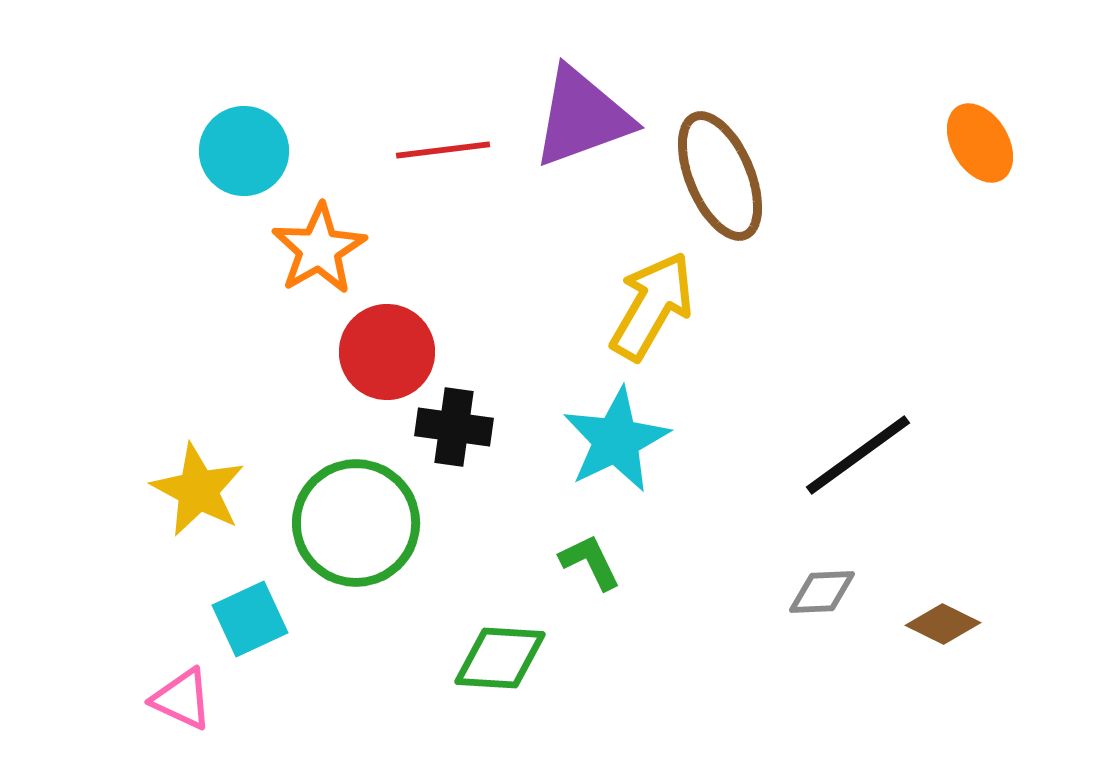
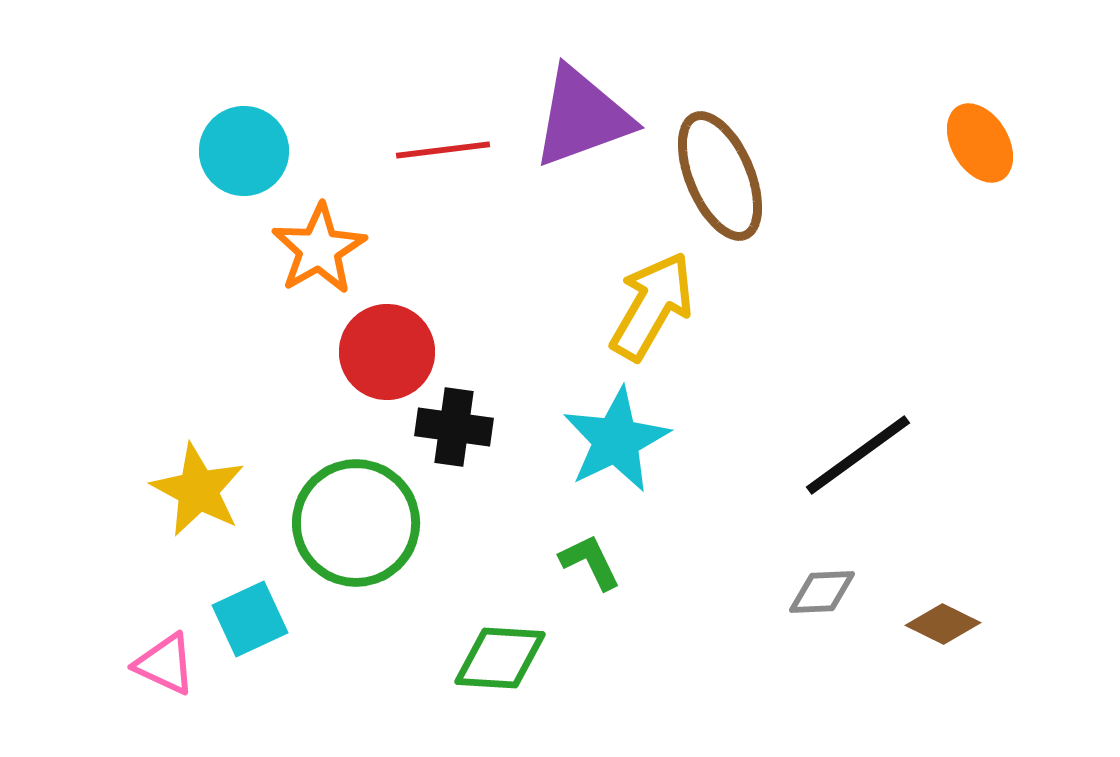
pink triangle: moved 17 px left, 35 px up
